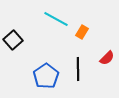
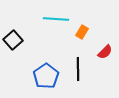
cyan line: rotated 25 degrees counterclockwise
red semicircle: moved 2 px left, 6 px up
